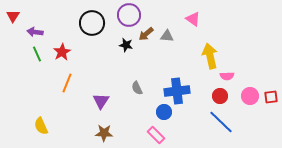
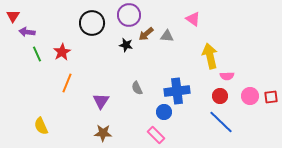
purple arrow: moved 8 px left
brown star: moved 1 px left
